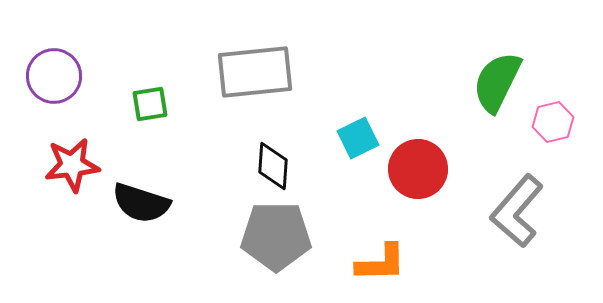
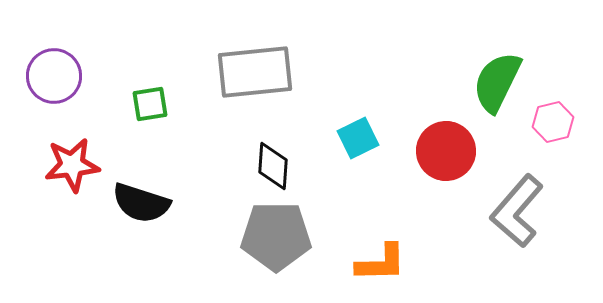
red circle: moved 28 px right, 18 px up
